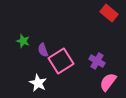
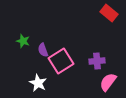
purple cross: rotated 35 degrees counterclockwise
